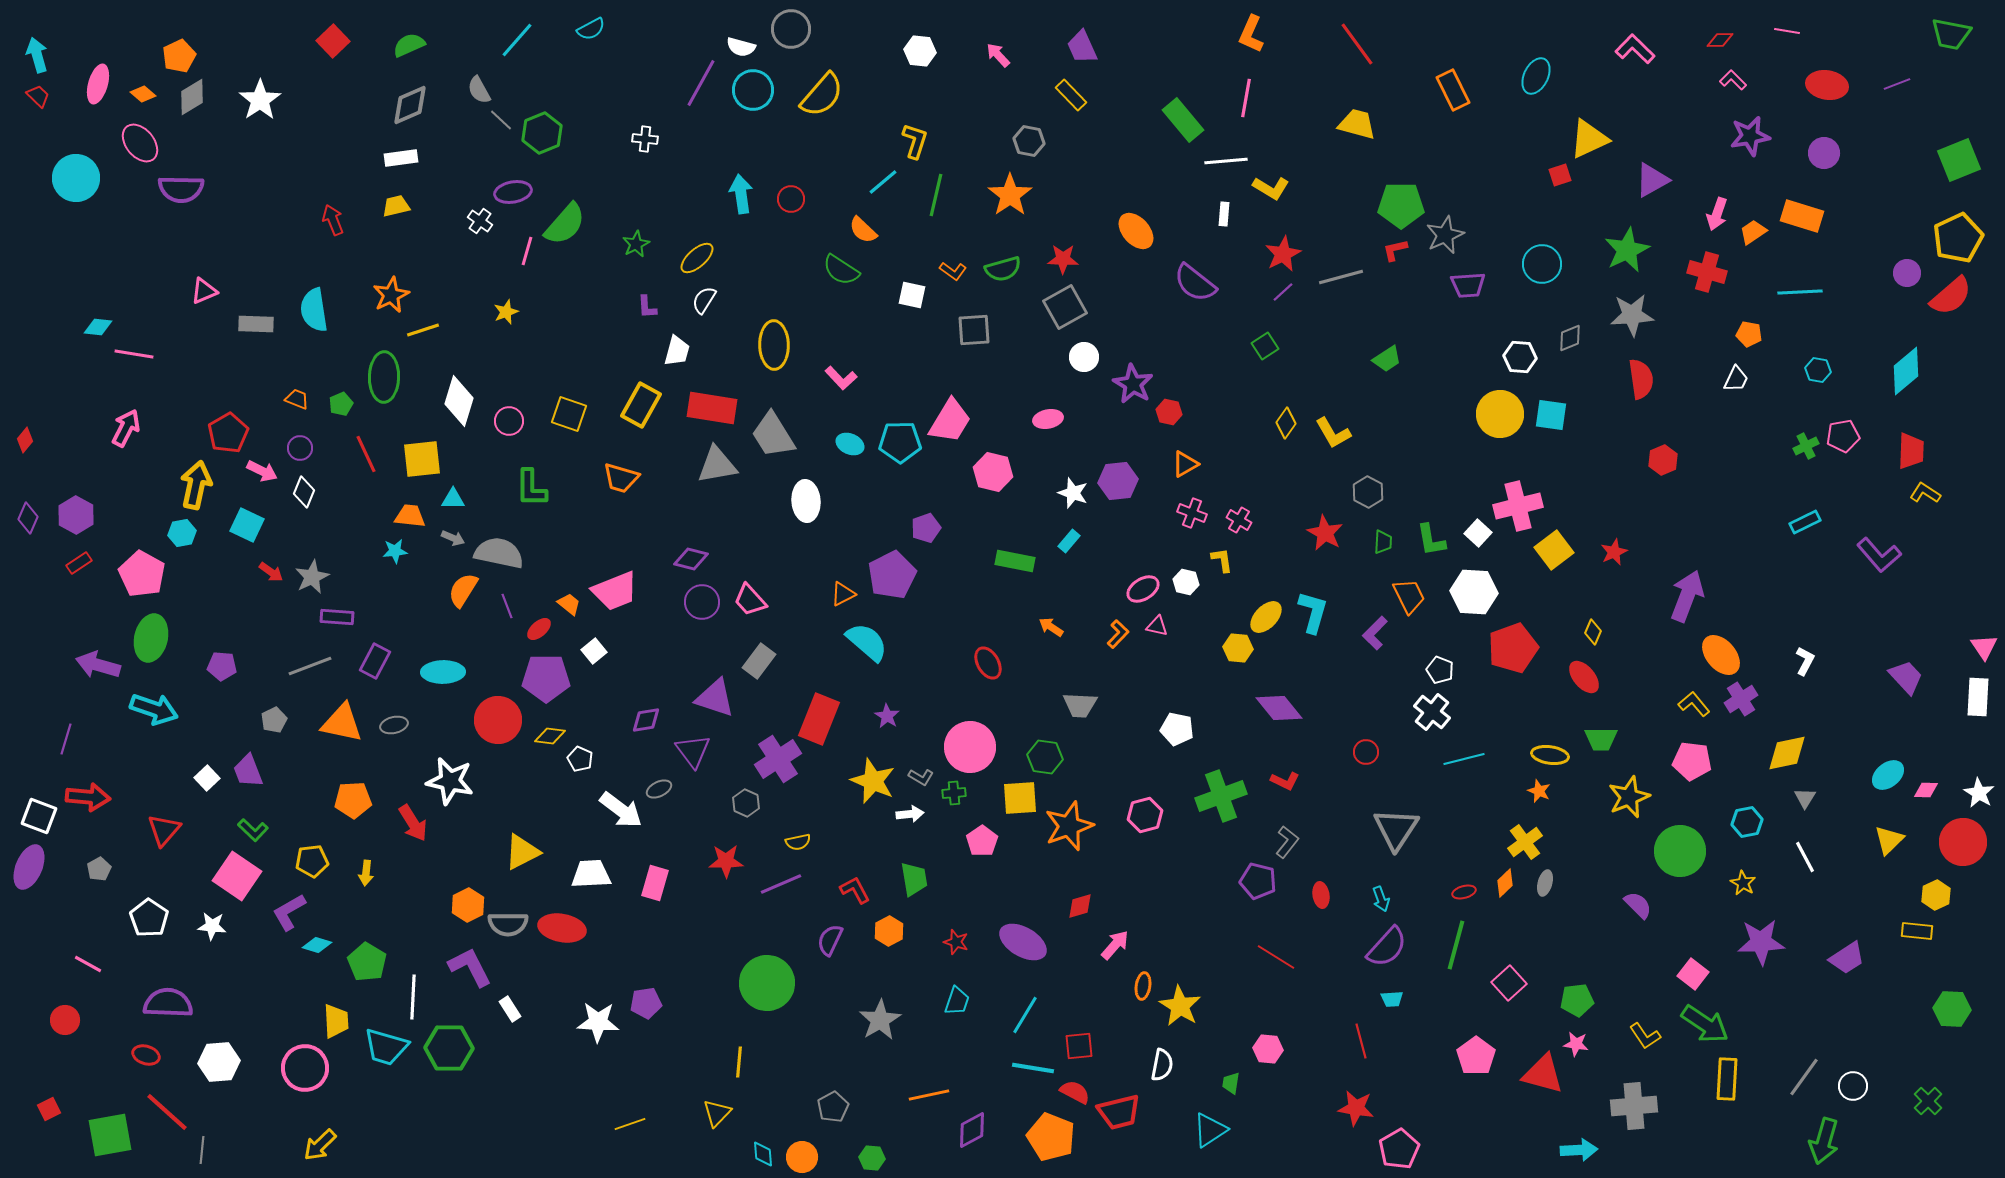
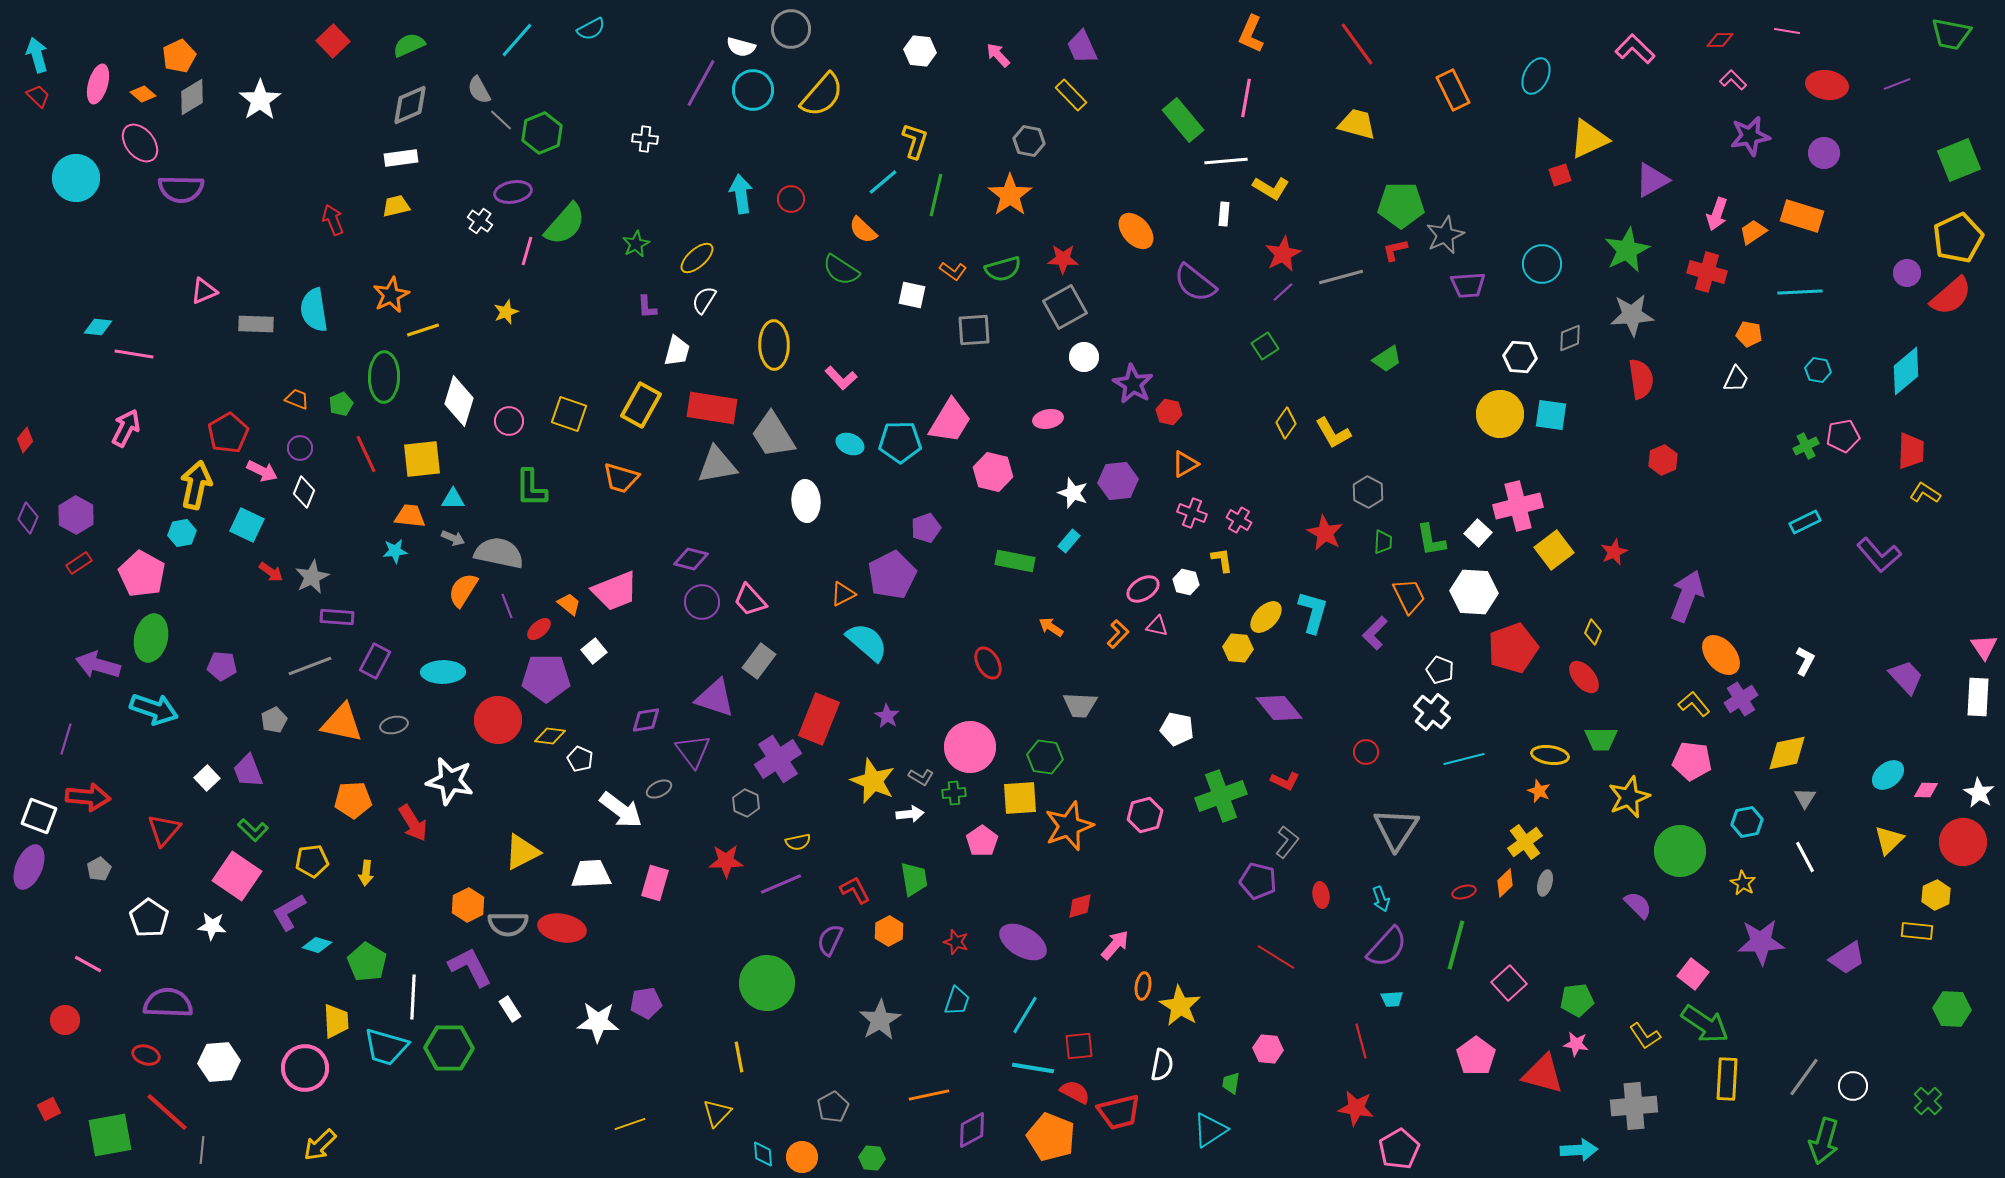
yellow line at (739, 1062): moved 5 px up; rotated 16 degrees counterclockwise
